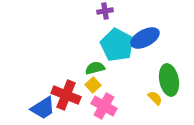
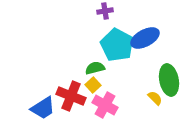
red cross: moved 5 px right, 1 px down
pink cross: moved 1 px right, 1 px up
